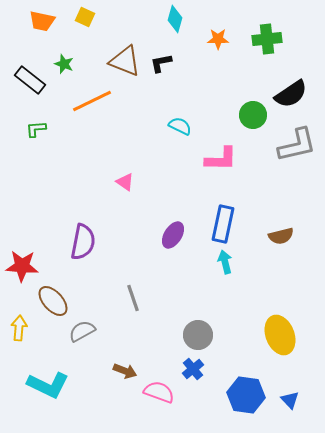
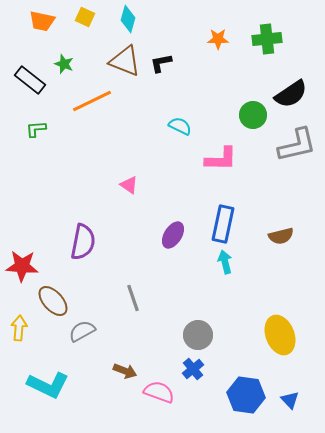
cyan diamond: moved 47 px left
pink triangle: moved 4 px right, 3 px down
